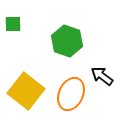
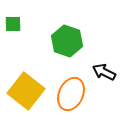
black arrow: moved 2 px right, 4 px up; rotated 10 degrees counterclockwise
